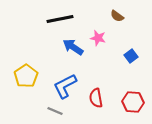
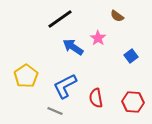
black line: rotated 24 degrees counterclockwise
pink star: rotated 21 degrees clockwise
